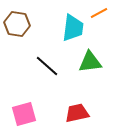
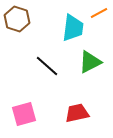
brown hexagon: moved 5 px up; rotated 10 degrees clockwise
green triangle: rotated 20 degrees counterclockwise
